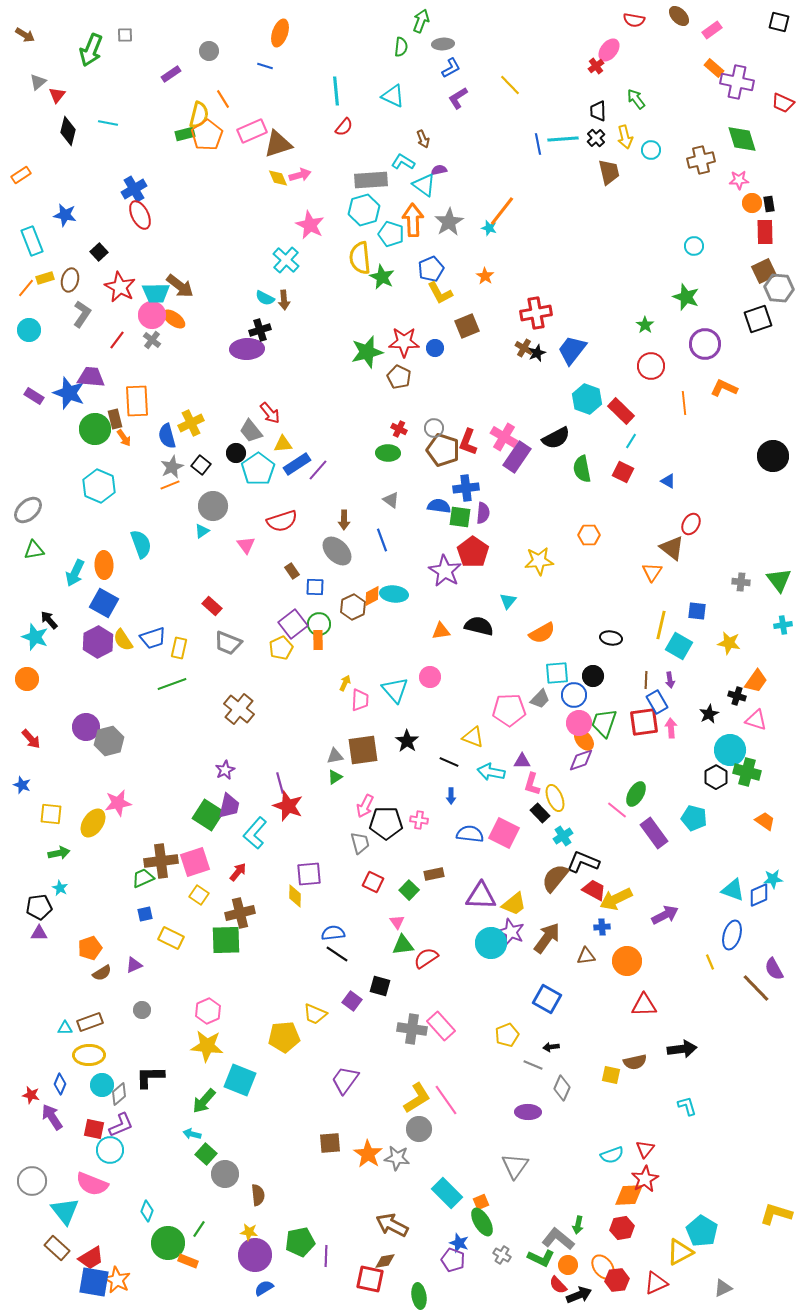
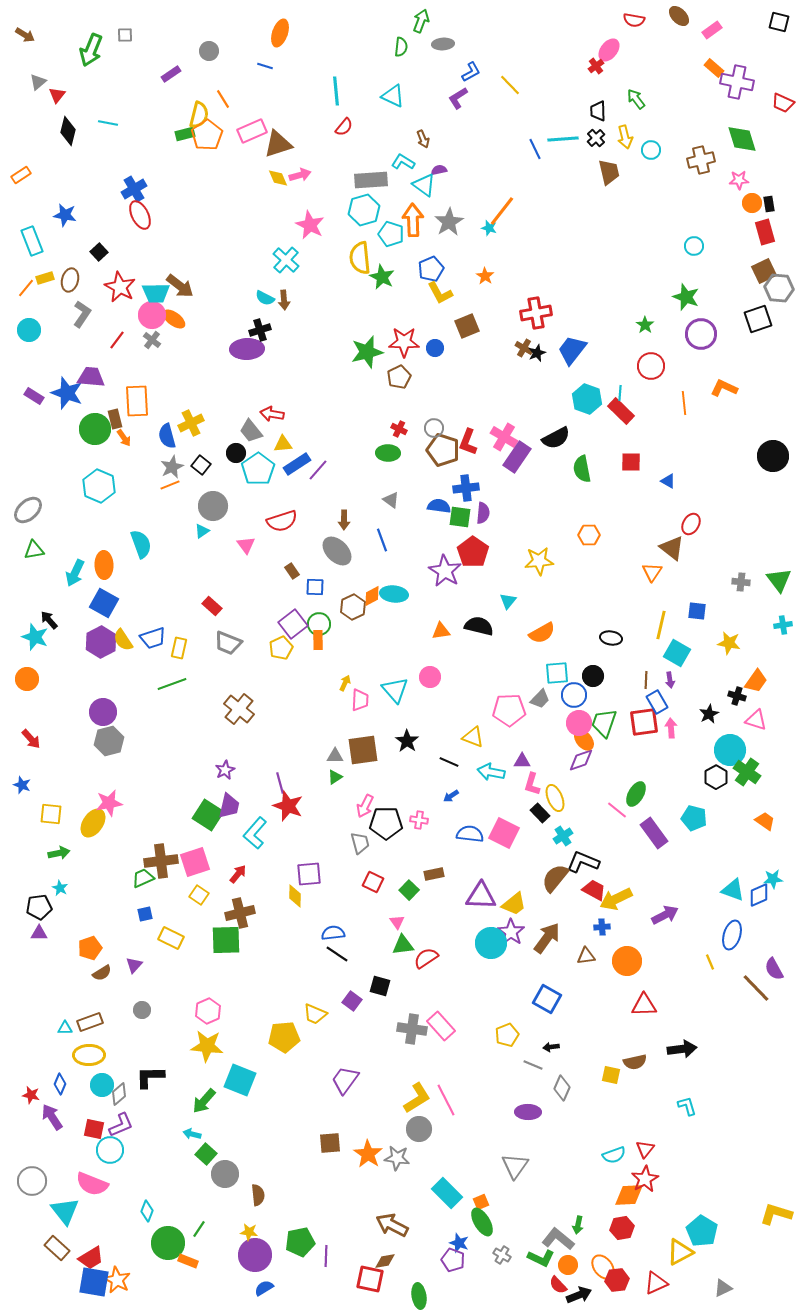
blue L-shape at (451, 68): moved 20 px right, 4 px down
blue line at (538, 144): moved 3 px left, 5 px down; rotated 15 degrees counterclockwise
red rectangle at (765, 232): rotated 15 degrees counterclockwise
purple circle at (705, 344): moved 4 px left, 10 px up
brown pentagon at (399, 377): rotated 20 degrees clockwise
blue star at (69, 393): moved 2 px left
red arrow at (270, 413): moved 2 px right, 1 px down; rotated 140 degrees clockwise
cyan line at (631, 441): moved 11 px left, 48 px up; rotated 28 degrees counterclockwise
red square at (623, 472): moved 8 px right, 10 px up; rotated 25 degrees counterclockwise
purple hexagon at (98, 642): moved 3 px right
cyan square at (679, 646): moved 2 px left, 7 px down
purple circle at (86, 727): moved 17 px right, 15 px up
gray triangle at (335, 756): rotated 12 degrees clockwise
green cross at (747, 772): rotated 20 degrees clockwise
blue arrow at (451, 796): rotated 56 degrees clockwise
pink star at (118, 803): moved 9 px left
red arrow at (238, 872): moved 2 px down
purple star at (511, 932): rotated 12 degrees clockwise
purple triangle at (134, 965): rotated 24 degrees counterclockwise
pink line at (446, 1100): rotated 8 degrees clockwise
cyan semicircle at (612, 1155): moved 2 px right
